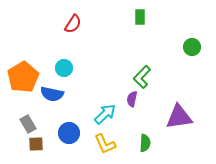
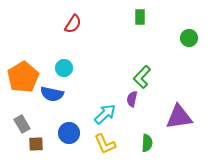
green circle: moved 3 px left, 9 px up
gray rectangle: moved 6 px left
green semicircle: moved 2 px right
